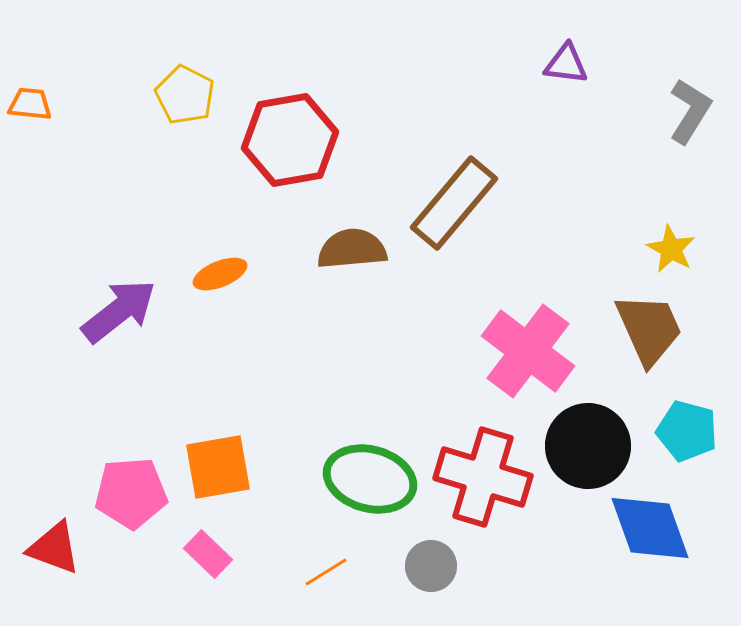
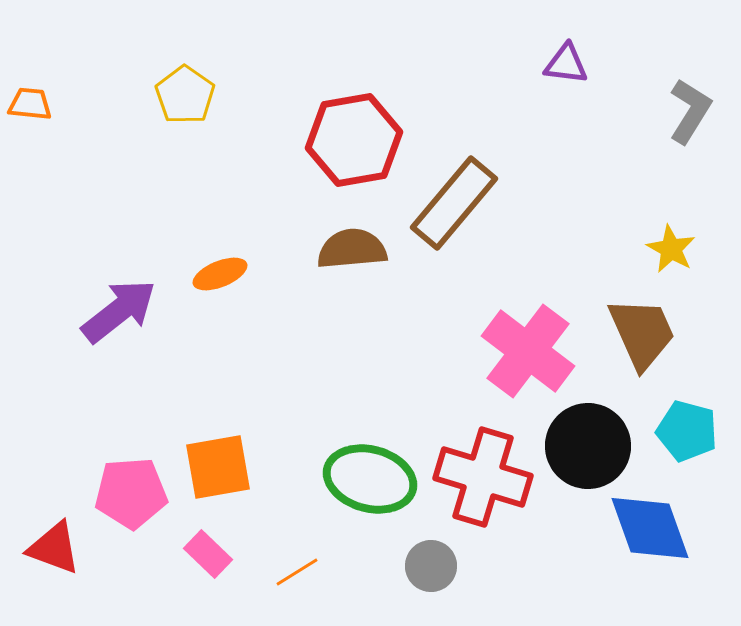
yellow pentagon: rotated 8 degrees clockwise
red hexagon: moved 64 px right
brown trapezoid: moved 7 px left, 4 px down
orange line: moved 29 px left
